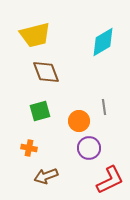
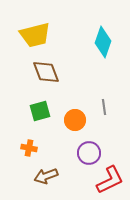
cyan diamond: rotated 40 degrees counterclockwise
orange circle: moved 4 px left, 1 px up
purple circle: moved 5 px down
